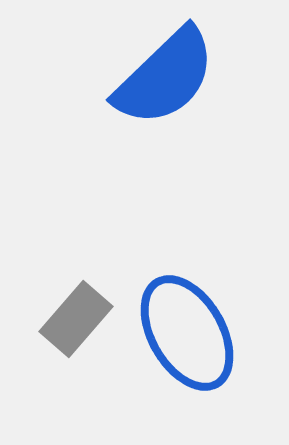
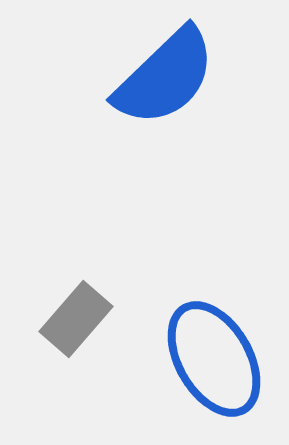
blue ellipse: moved 27 px right, 26 px down
